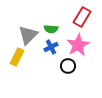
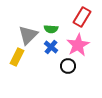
blue cross: rotated 24 degrees counterclockwise
